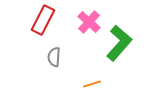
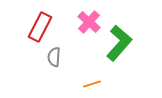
red rectangle: moved 3 px left, 7 px down
